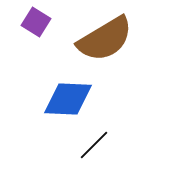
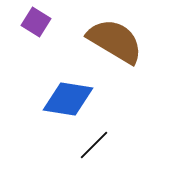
brown semicircle: moved 10 px right, 2 px down; rotated 118 degrees counterclockwise
blue diamond: rotated 6 degrees clockwise
